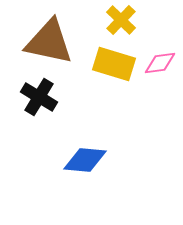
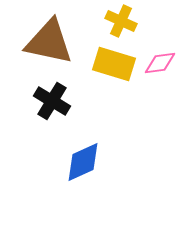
yellow cross: moved 1 px down; rotated 20 degrees counterclockwise
black cross: moved 13 px right, 4 px down
blue diamond: moved 2 px left, 2 px down; rotated 30 degrees counterclockwise
